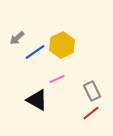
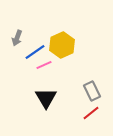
gray arrow: rotated 28 degrees counterclockwise
pink line: moved 13 px left, 14 px up
black triangle: moved 9 px right, 2 px up; rotated 30 degrees clockwise
